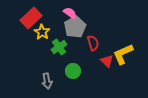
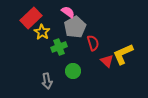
pink semicircle: moved 2 px left, 1 px up
green cross: rotated 14 degrees clockwise
